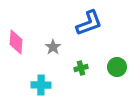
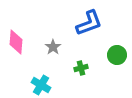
green circle: moved 12 px up
cyan cross: rotated 30 degrees clockwise
